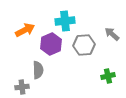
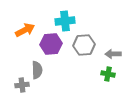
gray arrow: moved 1 px right, 20 px down; rotated 42 degrees counterclockwise
purple hexagon: rotated 20 degrees clockwise
gray semicircle: moved 1 px left
green cross: moved 2 px up; rotated 24 degrees clockwise
gray cross: moved 2 px up
